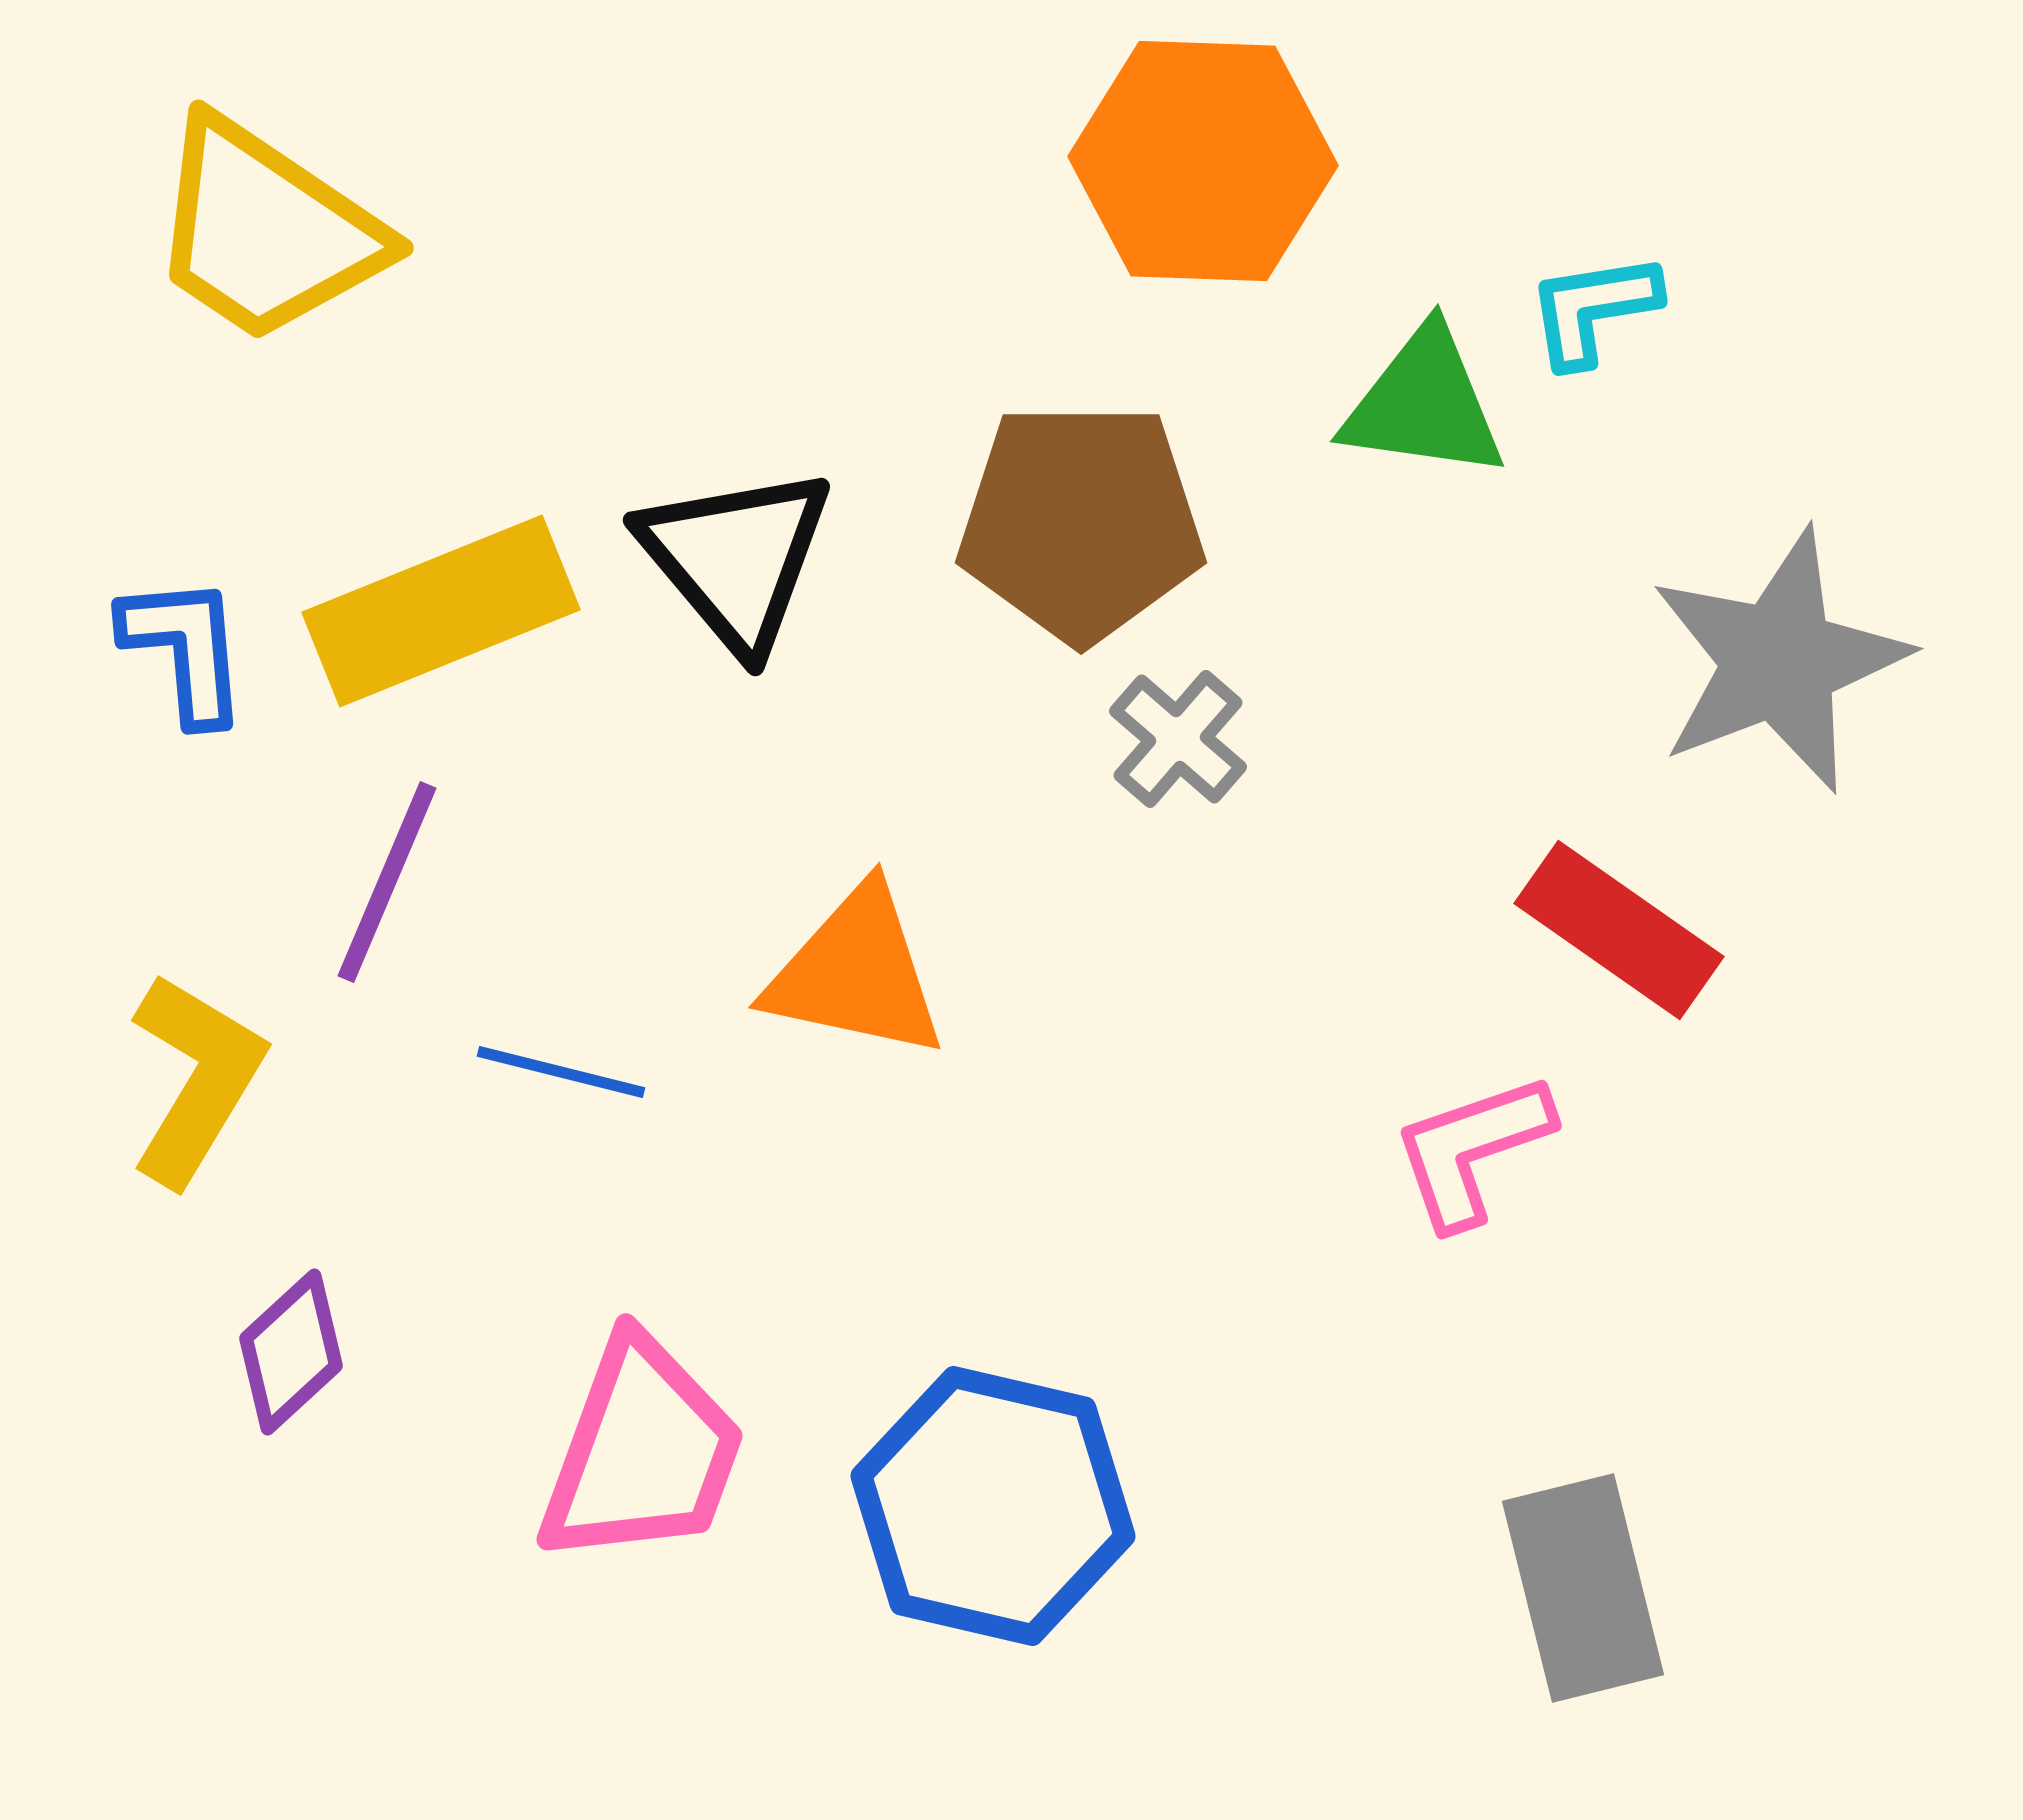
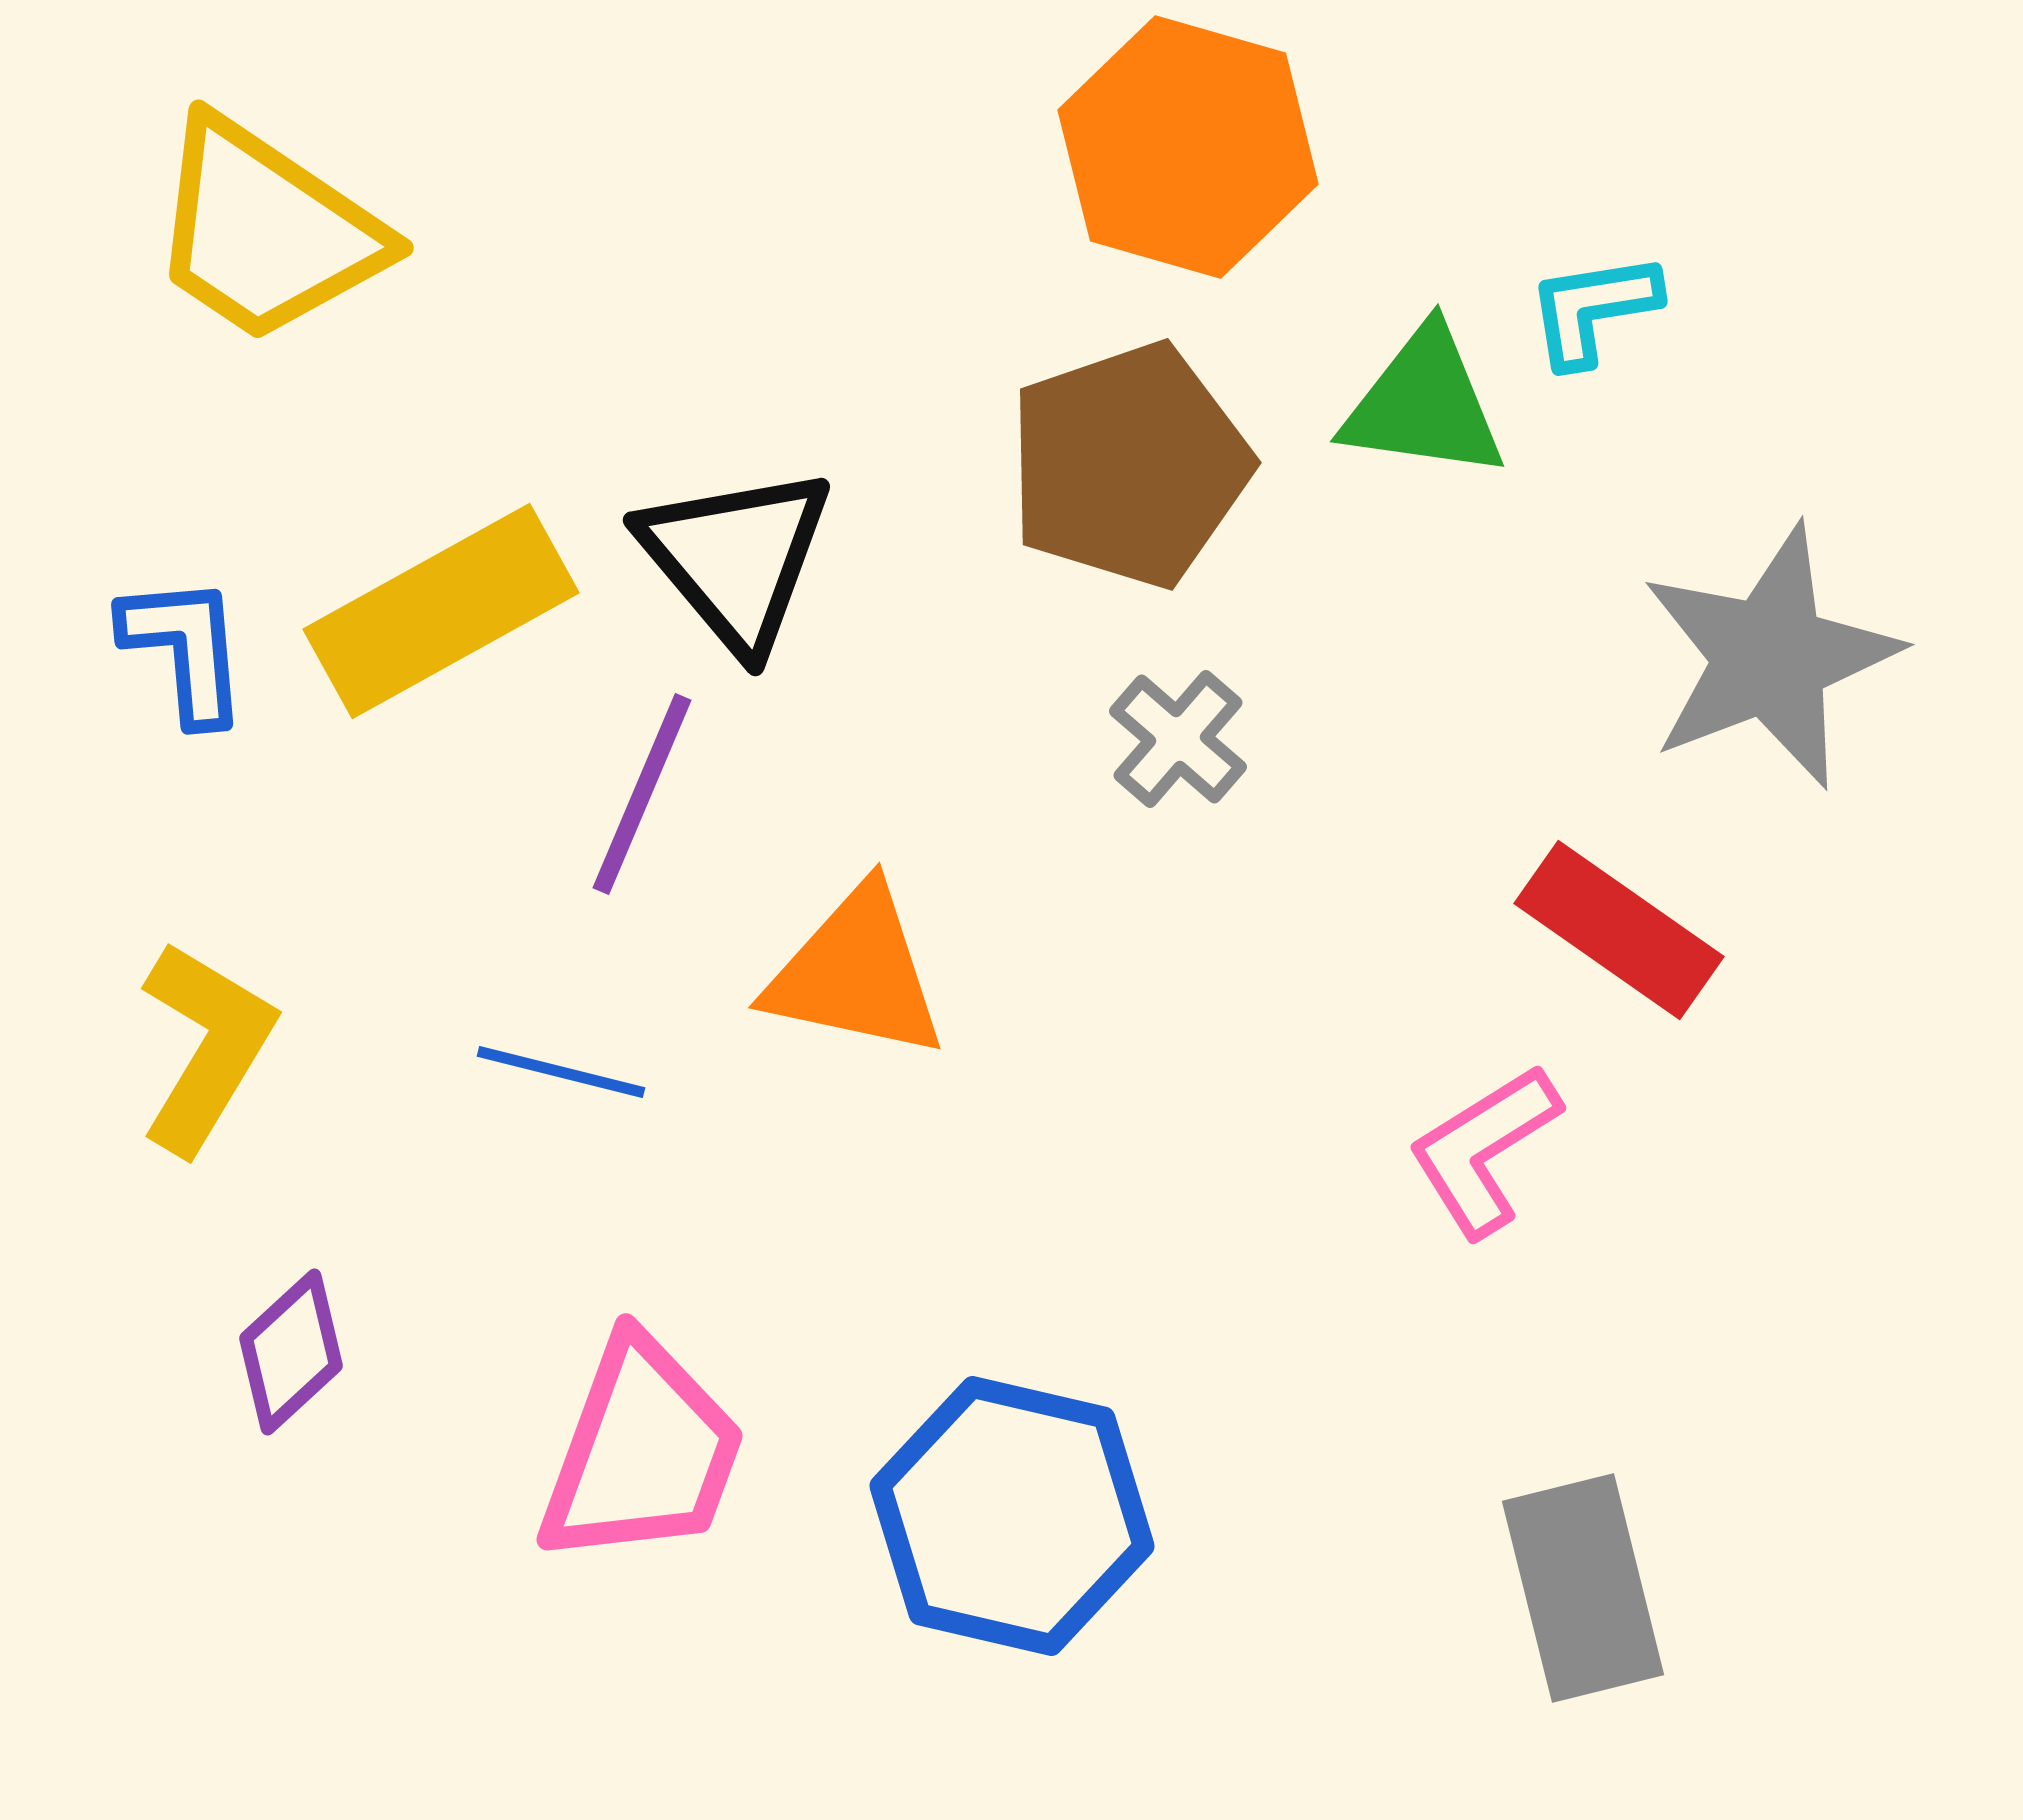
orange hexagon: moved 15 px left, 14 px up; rotated 14 degrees clockwise
brown pentagon: moved 48 px right, 57 px up; rotated 19 degrees counterclockwise
yellow rectangle: rotated 7 degrees counterclockwise
gray star: moved 9 px left, 4 px up
purple line: moved 255 px right, 88 px up
yellow L-shape: moved 10 px right, 32 px up
pink L-shape: moved 12 px right; rotated 13 degrees counterclockwise
blue hexagon: moved 19 px right, 10 px down
